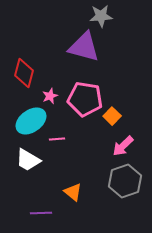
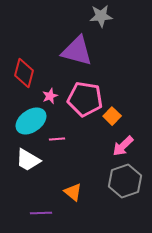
purple triangle: moved 7 px left, 4 px down
